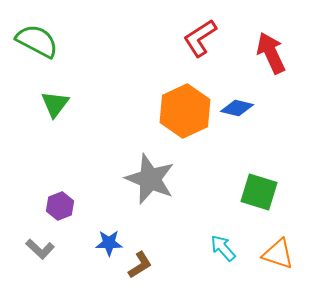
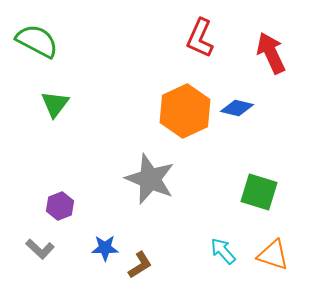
red L-shape: rotated 33 degrees counterclockwise
blue star: moved 4 px left, 5 px down
cyan arrow: moved 3 px down
orange triangle: moved 5 px left, 1 px down
